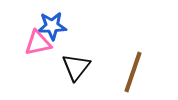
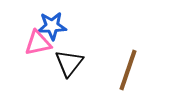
black triangle: moved 7 px left, 4 px up
brown line: moved 5 px left, 2 px up
